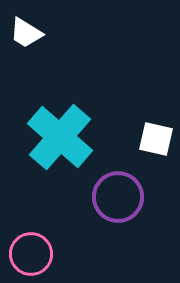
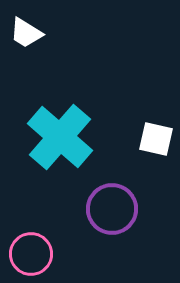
purple circle: moved 6 px left, 12 px down
